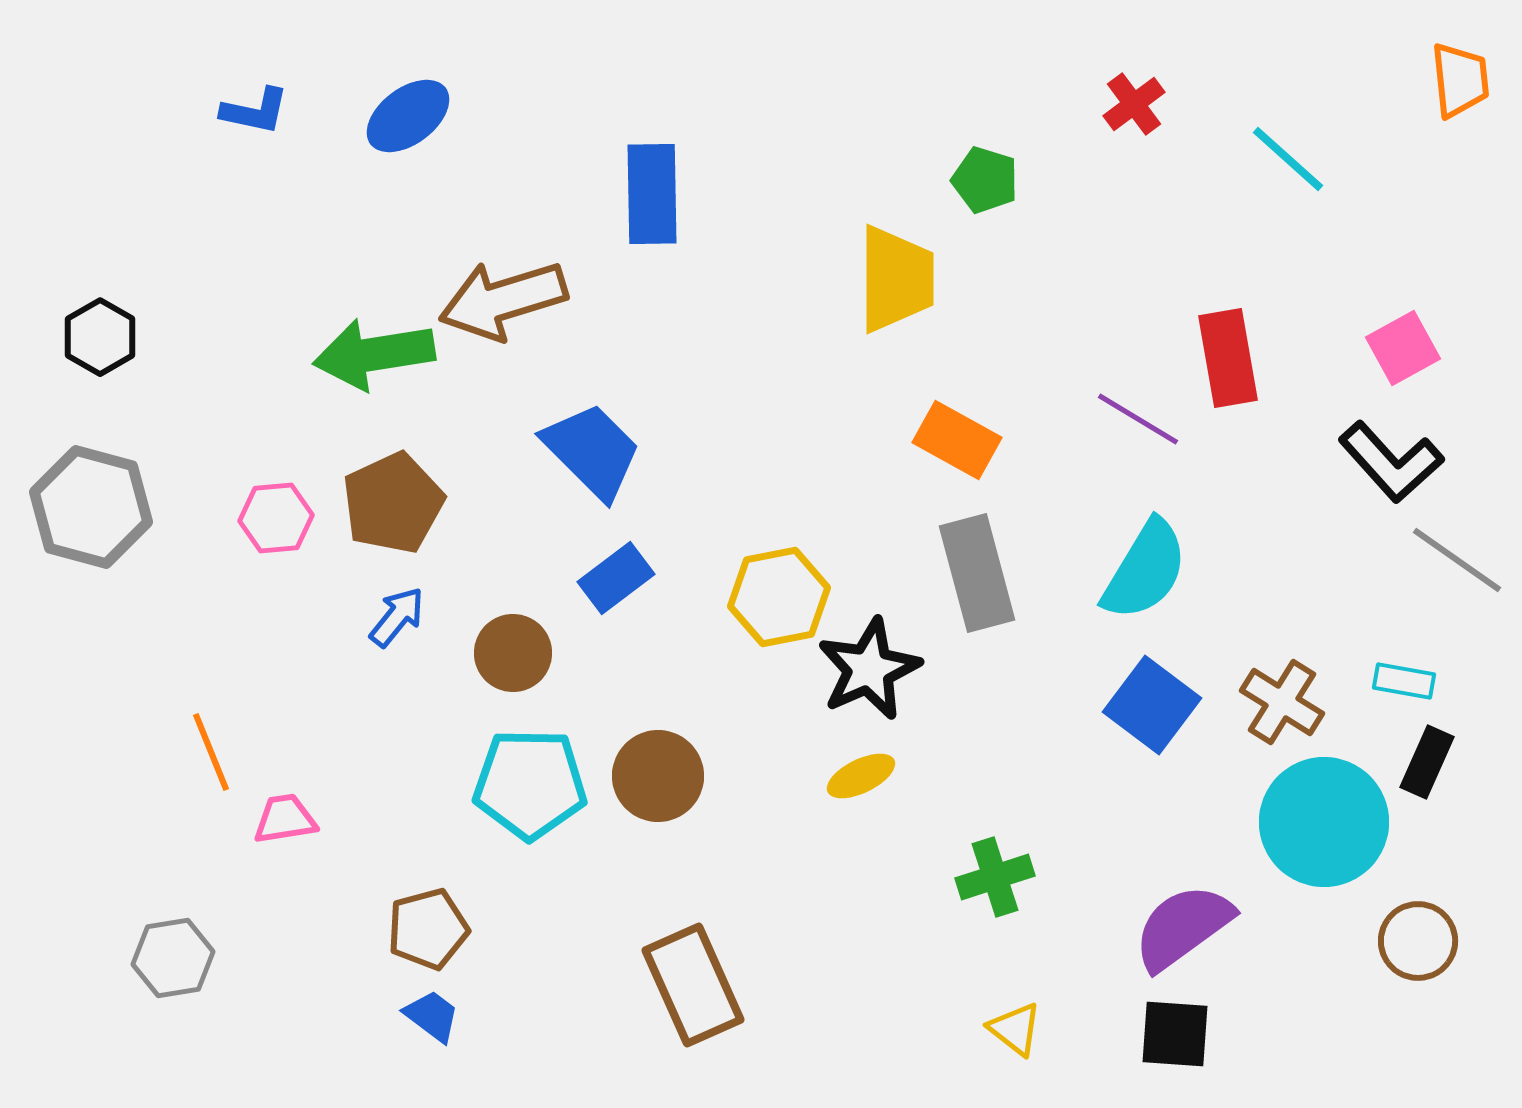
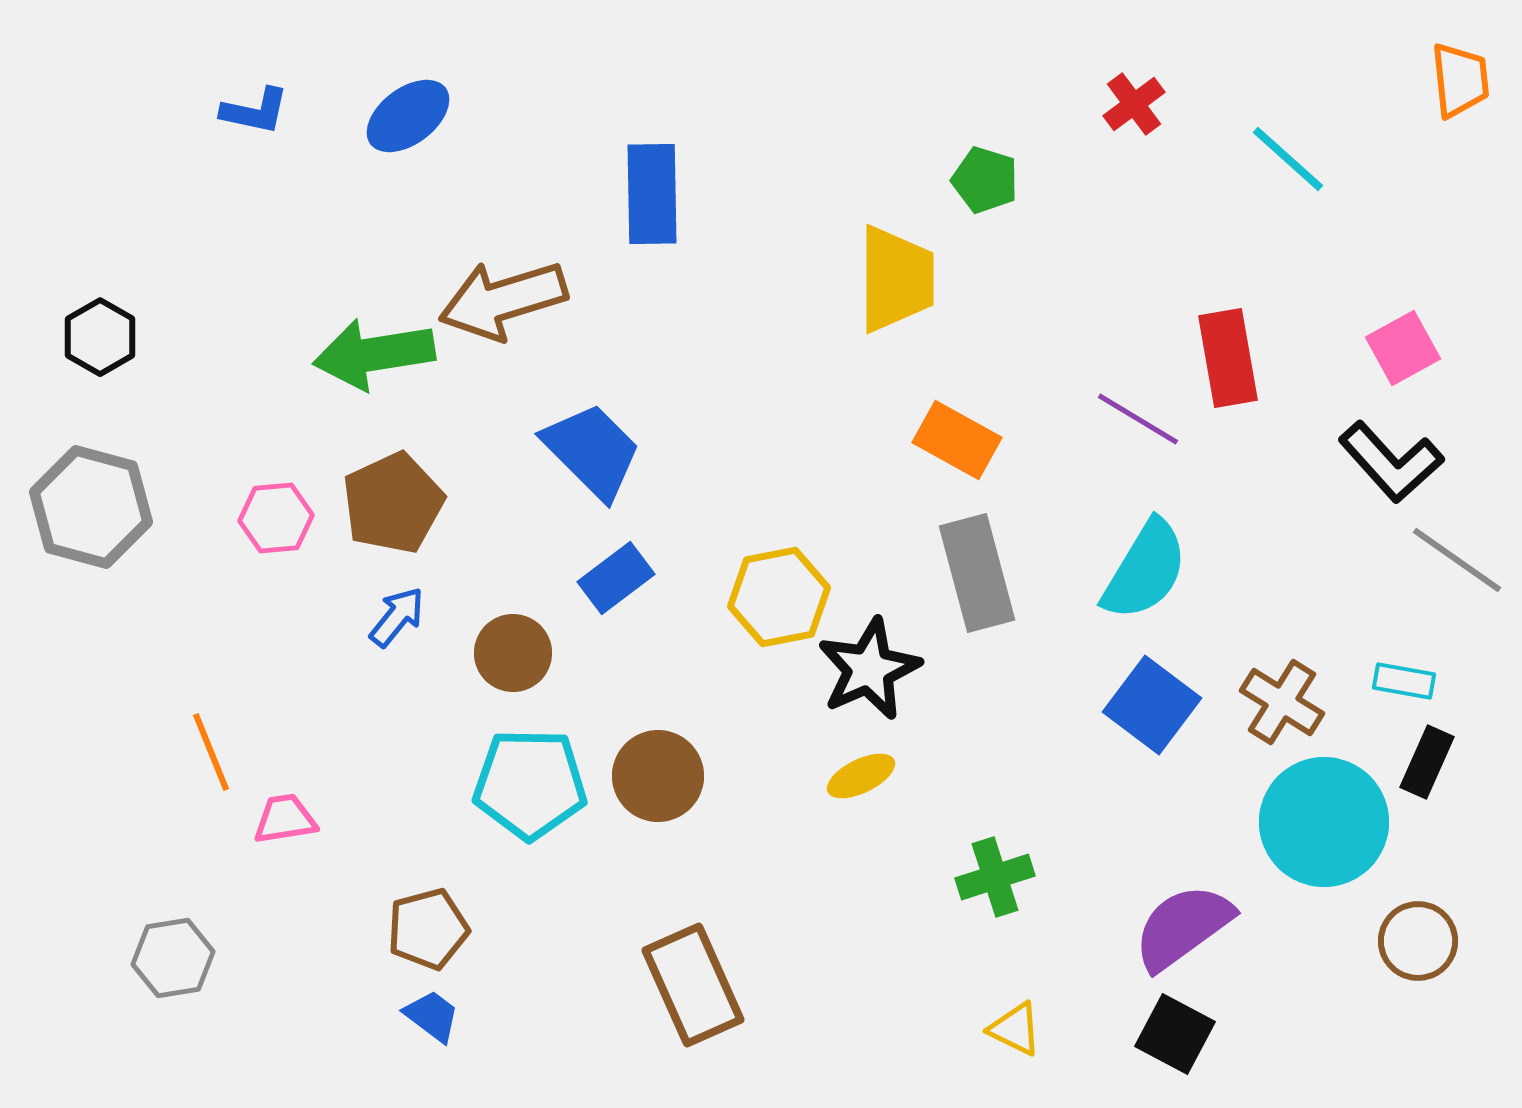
yellow triangle at (1015, 1029): rotated 12 degrees counterclockwise
black square at (1175, 1034): rotated 24 degrees clockwise
